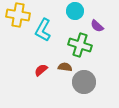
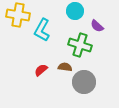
cyan L-shape: moved 1 px left
